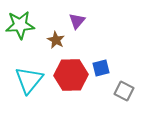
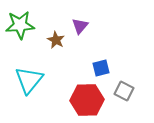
purple triangle: moved 3 px right, 5 px down
red hexagon: moved 16 px right, 25 px down
